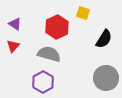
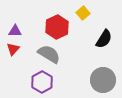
yellow square: rotated 32 degrees clockwise
purple triangle: moved 7 px down; rotated 32 degrees counterclockwise
red triangle: moved 3 px down
gray semicircle: rotated 15 degrees clockwise
gray circle: moved 3 px left, 2 px down
purple hexagon: moved 1 px left
